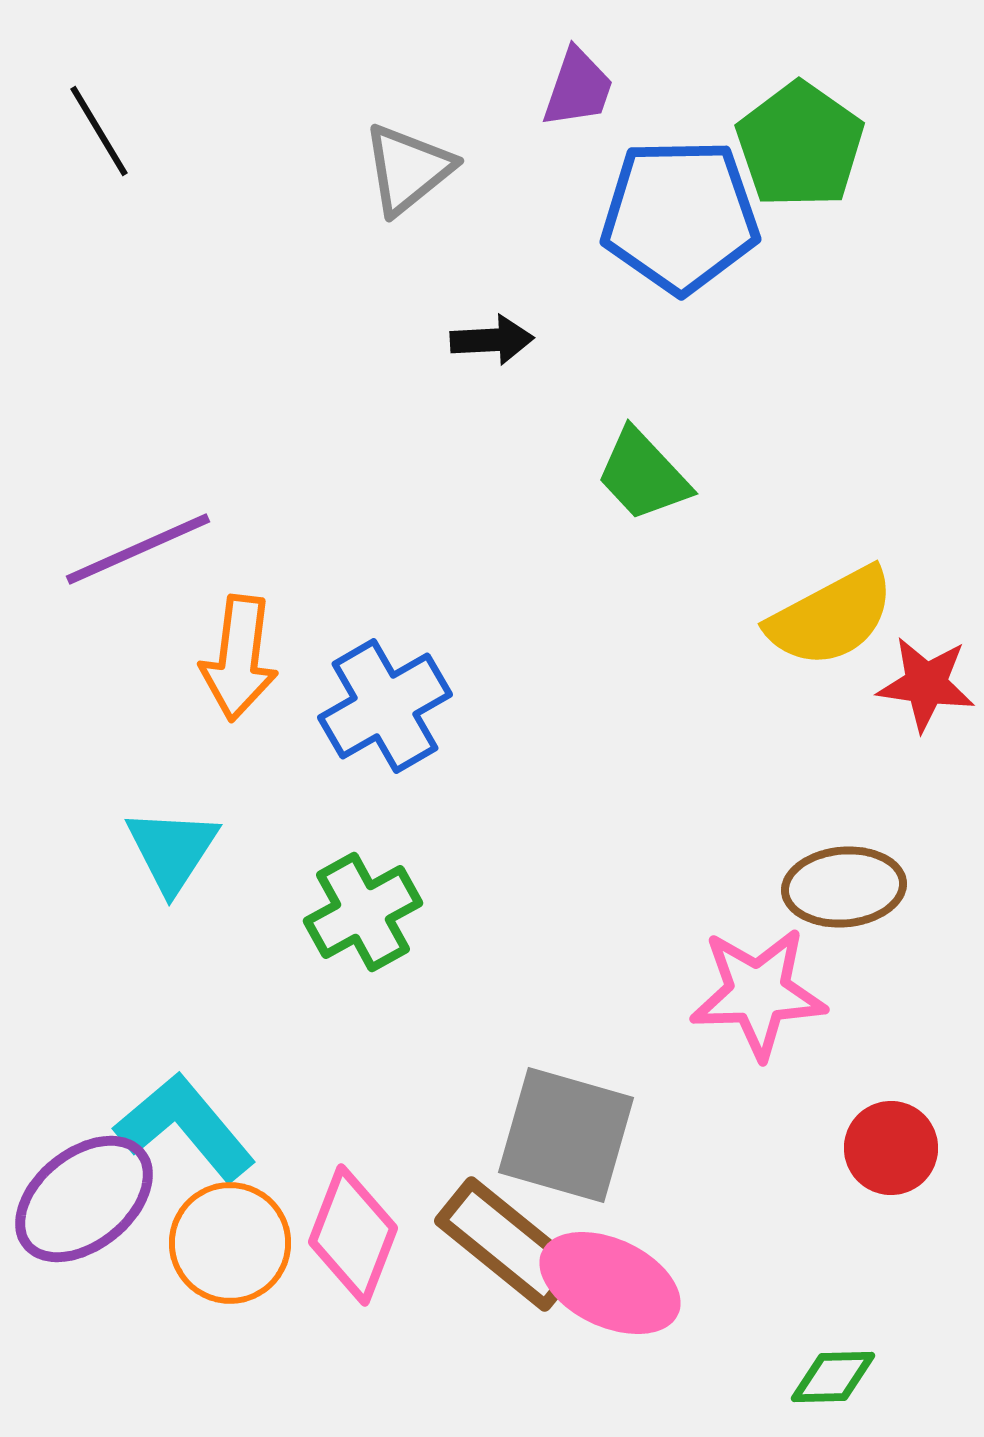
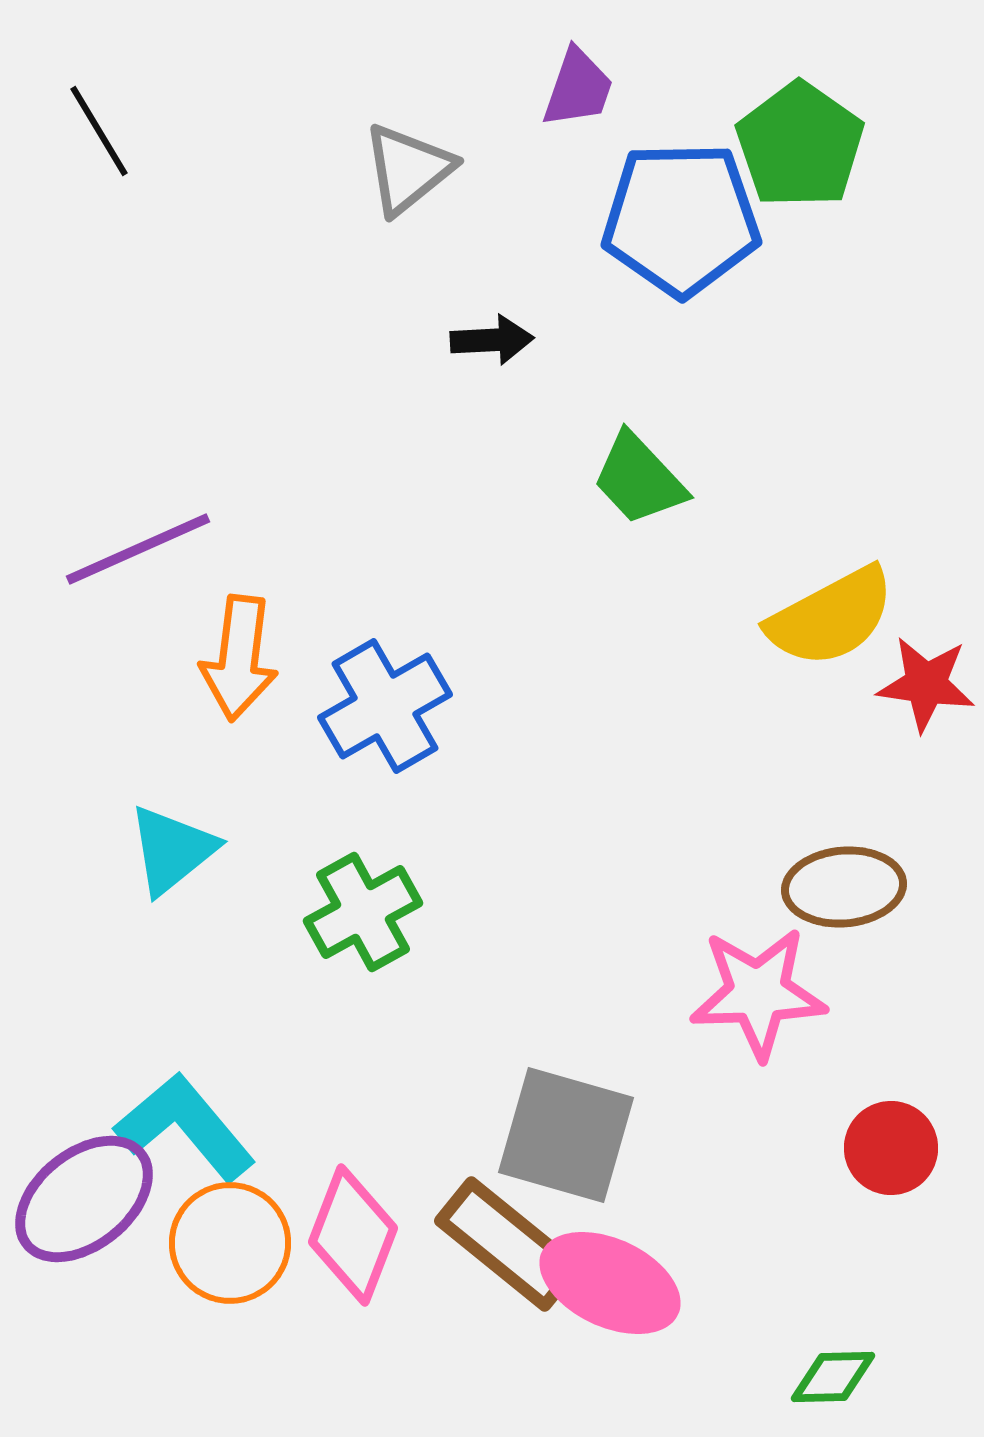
blue pentagon: moved 1 px right, 3 px down
green trapezoid: moved 4 px left, 4 px down
cyan triangle: rotated 18 degrees clockwise
